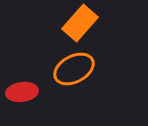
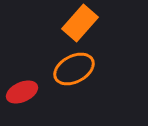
red ellipse: rotated 16 degrees counterclockwise
